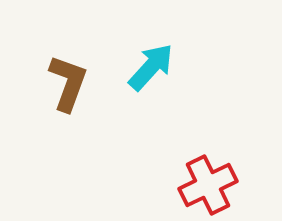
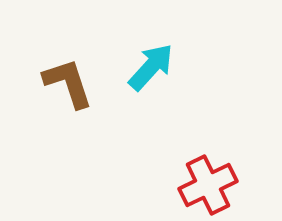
brown L-shape: rotated 38 degrees counterclockwise
